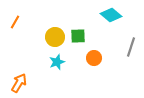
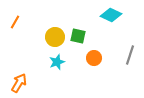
cyan diamond: rotated 15 degrees counterclockwise
green square: rotated 14 degrees clockwise
gray line: moved 1 px left, 8 px down
